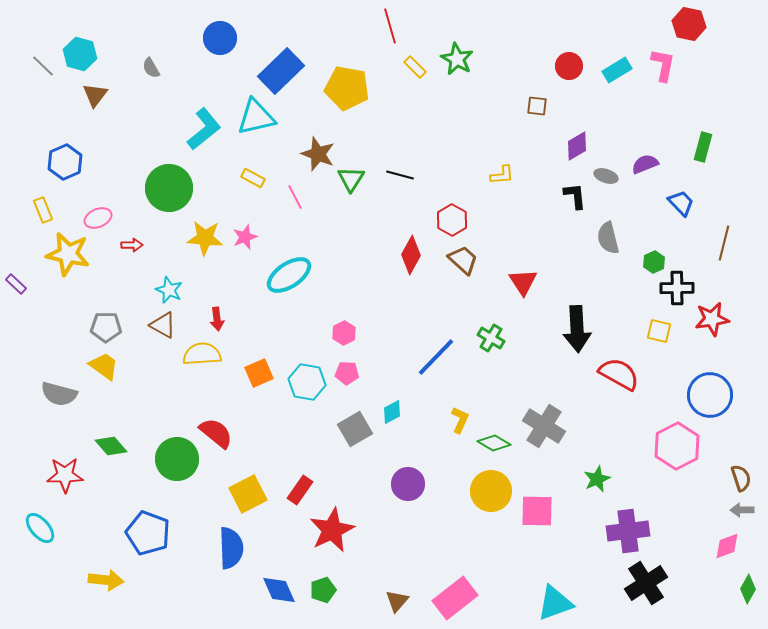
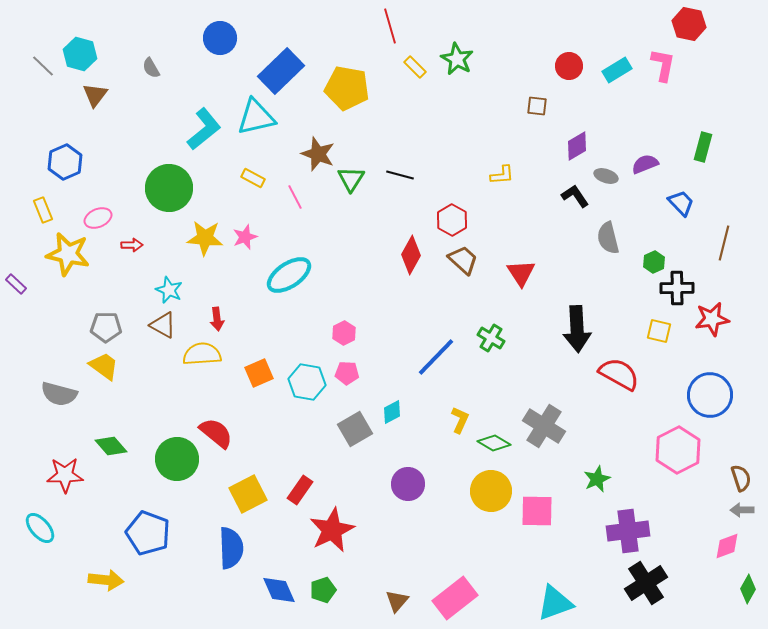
black L-shape at (575, 196): rotated 28 degrees counterclockwise
red triangle at (523, 282): moved 2 px left, 9 px up
pink hexagon at (677, 446): moved 1 px right, 4 px down
